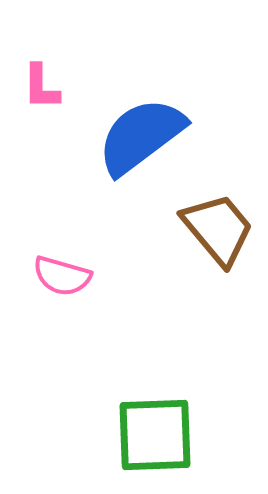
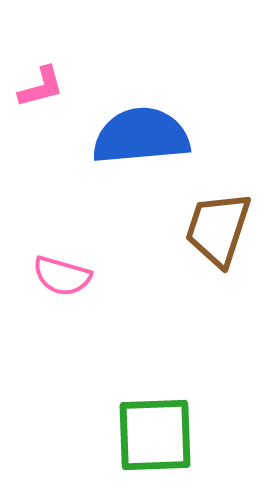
pink L-shape: rotated 105 degrees counterclockwise
blue semicircle: rotated 32 degrees clockwise
brown trapezoid: rotated 122 degrees counterclockwise
